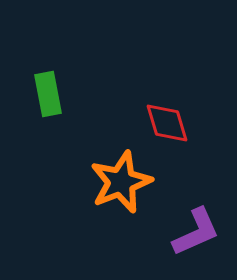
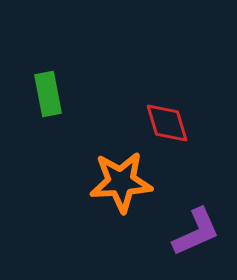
orange star: rotated 18 degrees clockwise
